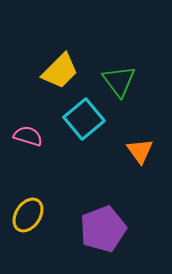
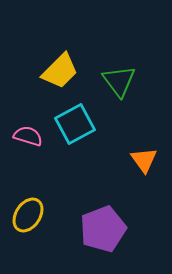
cyan square: moved 9 px left, 5 px down; rotated 12 degrees clockwise
orange triangle: moved 4 px right, 9 px down
